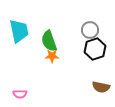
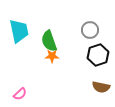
black hexagon: moved 3 px right, 6 px down
pink semicircle: rotated 40 degrees counterclockwise
